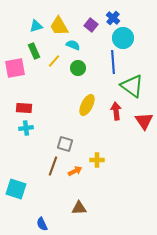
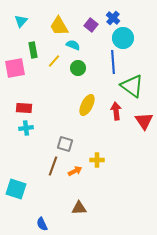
cyan triangle: moved 15 px left, 5 px up; rotated 32 degrees counterclockwise
green rectangle: moved 1 px left, 1 px up; rotated 14 degrees clockwise
